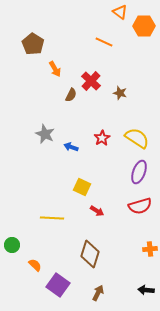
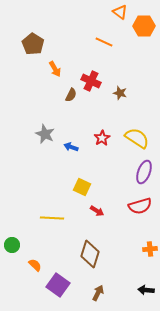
red cross: rotated 18 degrees counterclockwise
purple ellipse: moved 5 px right
